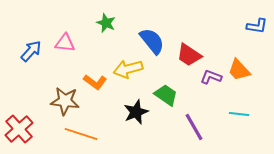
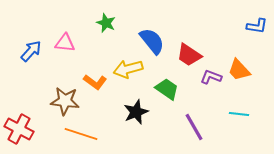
green trapezoid: moved 1 px right, 6 px up
red cross: rotated 20 degrees counterclockwise
